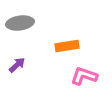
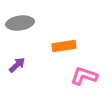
orange rectangle: moved 3 px left
